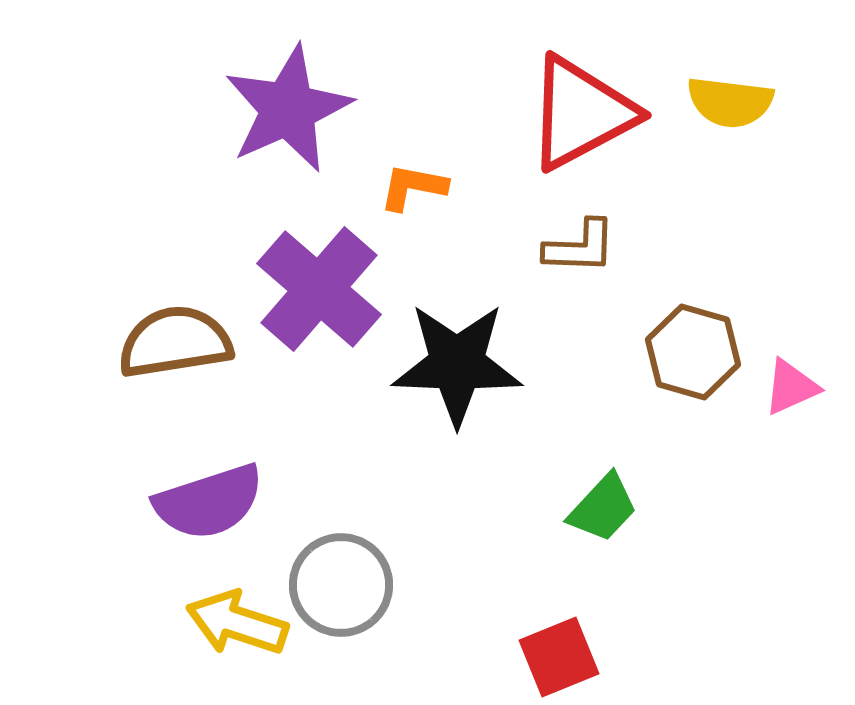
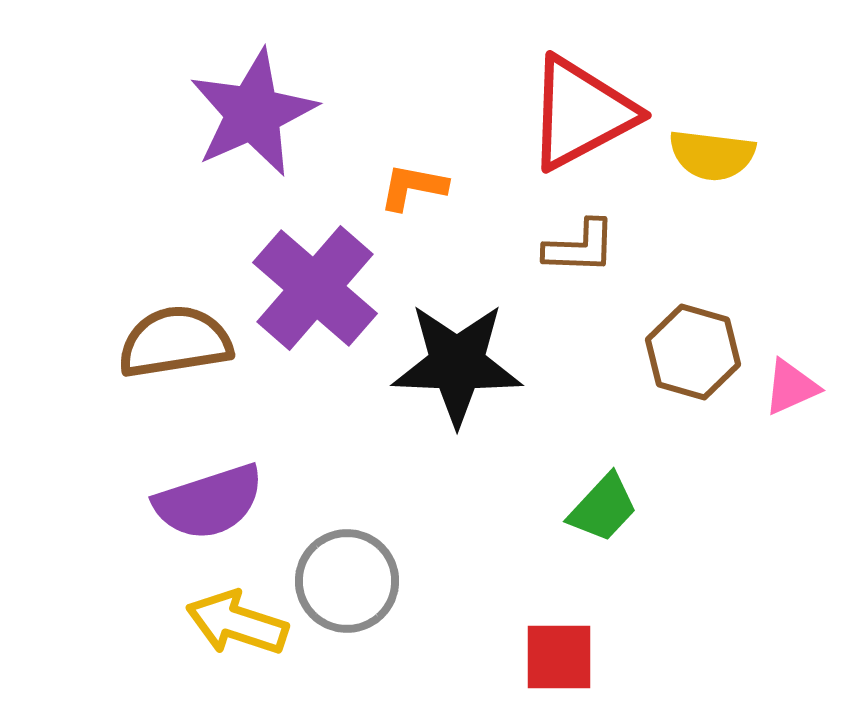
yellow semicircle: moved 18 px left, 53 px down
purple star: moved 35 px left, 4 px down
purple cross: moved 4 px left, 1 px up
gray circle: moved 6 px right, 4 px up
red square: rotated 22 degrees clockwise
